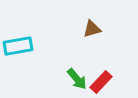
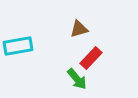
brown triangle: moved 13 px left
red rectangle: moved 10 px left, 24 px up
